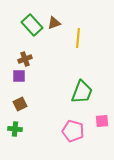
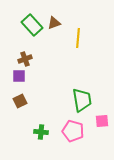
green trapezoid: moved 8 px down; rotated 30 degrees counterclockwise
brown square: moved 3 px up
green cross: moved 26 px right, 3 px down
